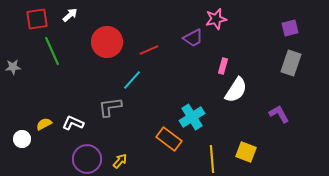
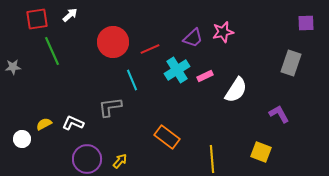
pink star: moved 7 px right, 13 px down
purple square: moved 16 px right, 5 px up; rotated 12 degrees clockwise
purple trapezoid: rotated 15 degrees counterclockwise
red circle: moved 6 px right
red line: moved 1 px right, 1 px up
pink rectangle: moved 18 px left, 10 px down; rotated 49 degrees clockwise
cyan line: rotated 65 degrees counterclockwise
cyan cross: moved 15 px left, 47 px up
orange rectangle: moved 2 px left, 2 px up
yellow square: moved 15 px right
